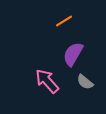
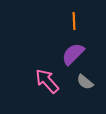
orange line: moved 10 px right; rotated 60 degrees counterclockwise
purple semicircle: rotated 15 degrees clockwise
